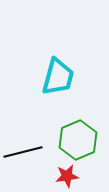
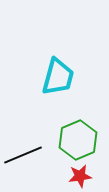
black line: moved 3 px down; rotated 9 degrees counterclockwise
red star: moved 13 px right
